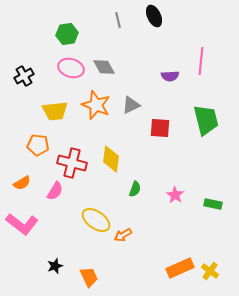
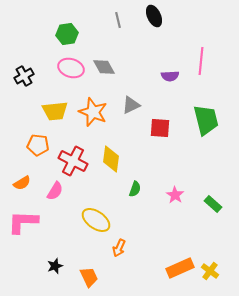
orange star: moved 3 px left, 7 px down
red cross: moved 1 px right, 2 px up; rotated 12 degrees clockwise
green rectangle: rotated 30 degrees clockwise
pink L-shape: moved 1 px right, 2 px up; rotated 144 degrees clockwise
orange arrow: moved 4 px left, 13 px down; rotated 36 degrees counterclockwise
